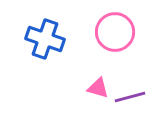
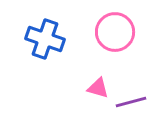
purple line: moved 1 px right, 5 px down
